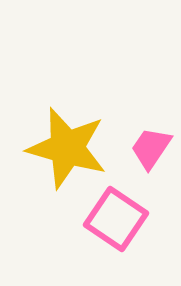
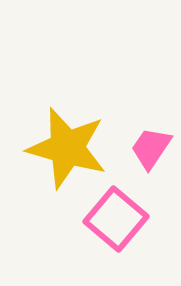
pink square: rotated 6 degrees clockwise
